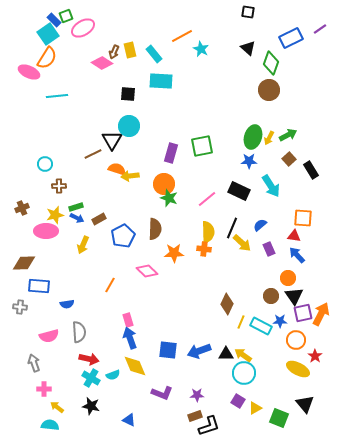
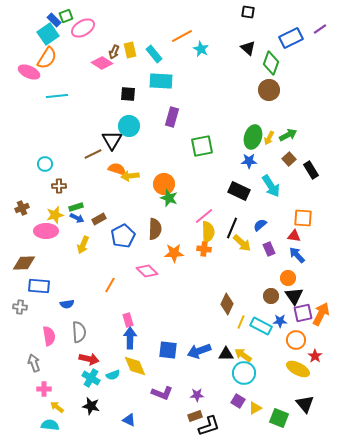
purple rectangle at (171, 153): moved 1 px right, 36 px up
pink line at (207, 199): moved 3 px left, 17 px down
pink semicircle at (49, 336): rotated 84 degrees counterclockwise
blue arrow at (130, 338): rotated 20 degrees clockwise
